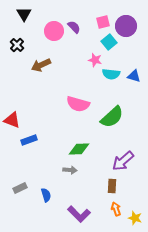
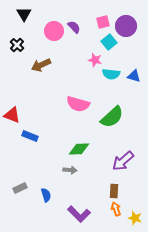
red triangle: moved 5 px up
blue rectangle: moved 1 px right, 4 px up; rotated 42 degrees clockwise
brown rectangle: moved 2 px right, 5 px down
